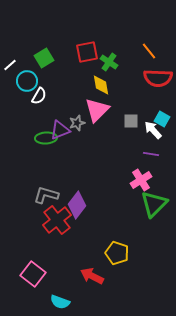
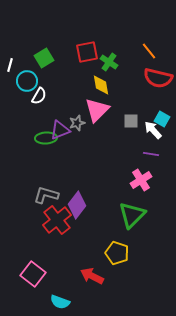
white line: rotated 32 degrees counterclockwise
red semicircle: rotated 12 degrees clockwise
green triangle: moved 22 px left, 11 px down
